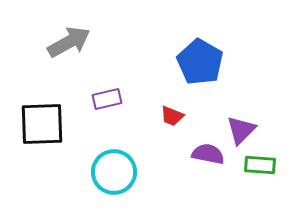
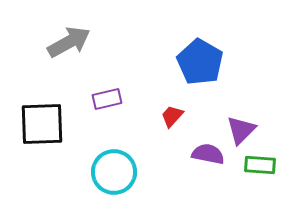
red trapezoid: rotated 110 degrees clockwise
